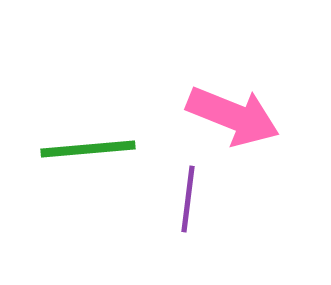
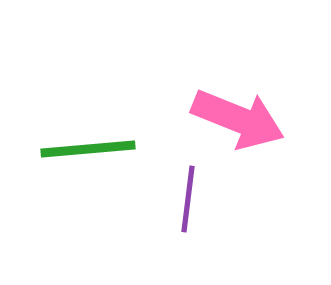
pink arrow: moved 5 px right, 3 px down
